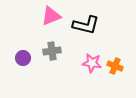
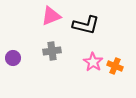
purple circle: moved 10 px left
pink star: moved 1 px right, 1 px up; rotated 24 degrees clockwise
